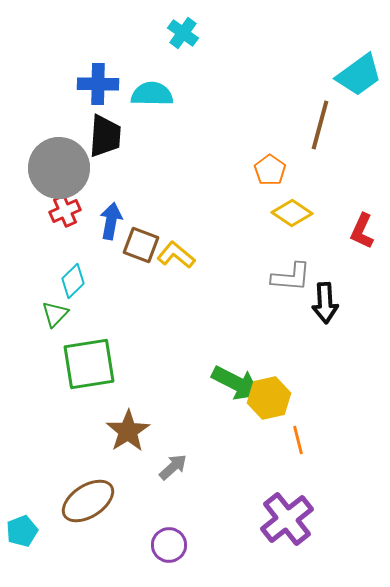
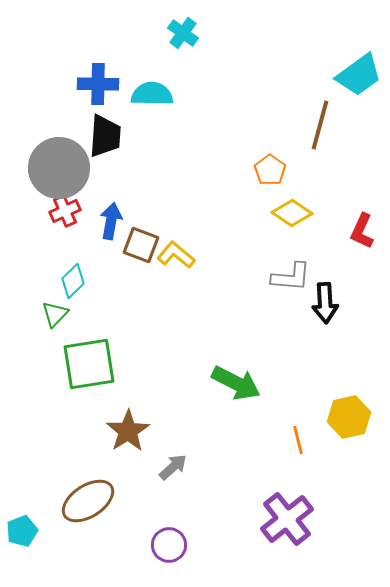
yellow hexagon: moved 80 px right, 19 px down
